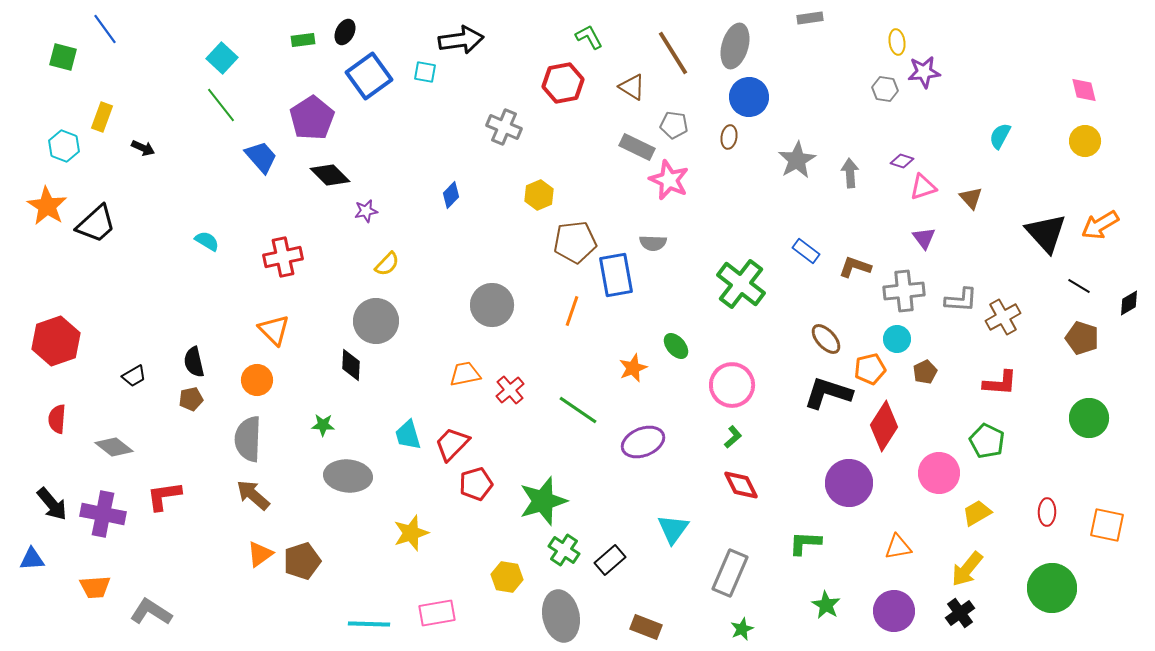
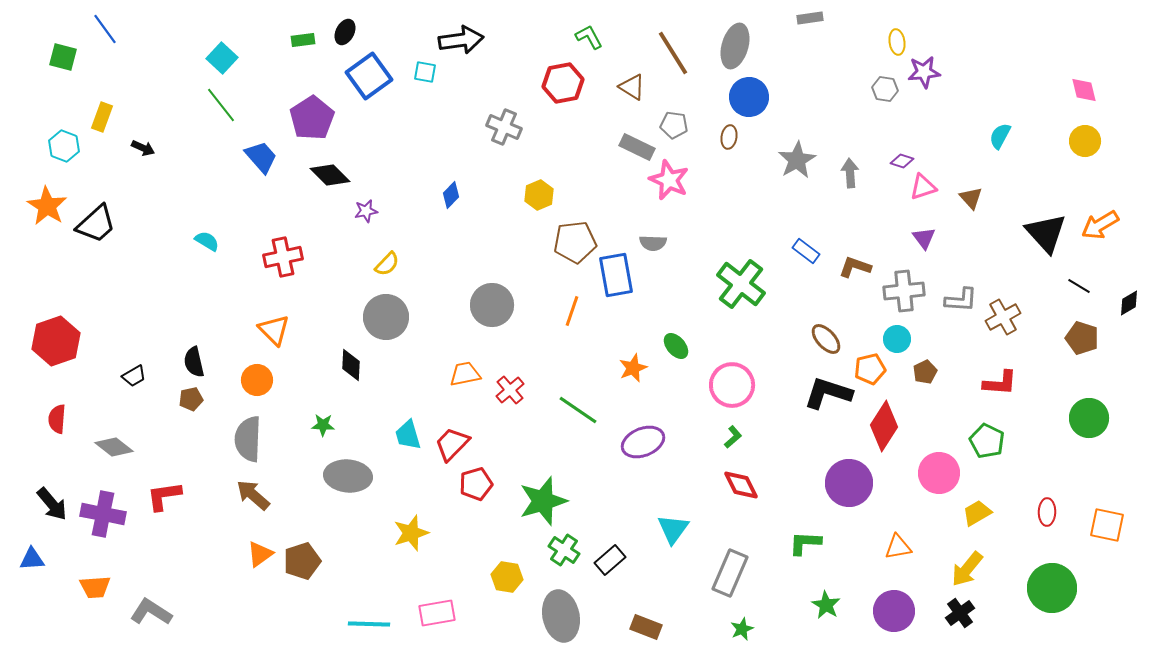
gray circle at (376, 321): moved 10 px right, 4 px up
